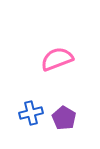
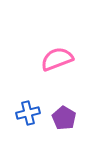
blue cross: moved 3 px left
